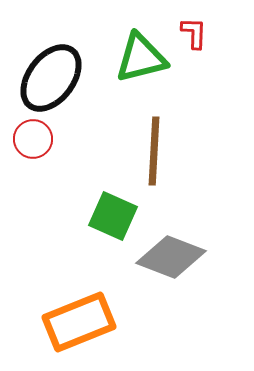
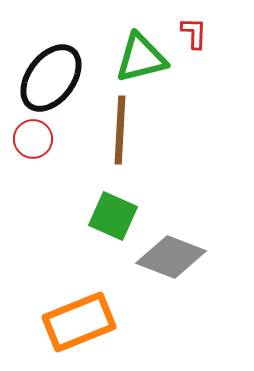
brown line: moved 34 px left, 21 px up
